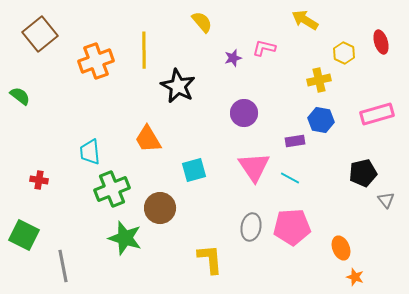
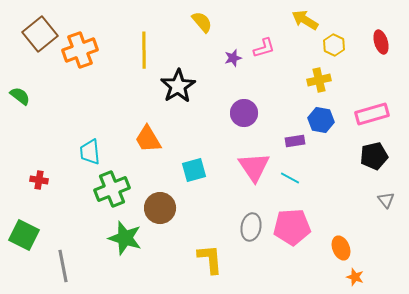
pink L-shape: rotated 150 degrees clockwise
yellow hexagon: moved 10 px left, 8 px up
orange cross: moved 16 px left, 11 px up
black star: rotated 12 degrees clockwise
pink rectangle: moved 5 px left
black pentagon: moved 11 px right, 17 px up
